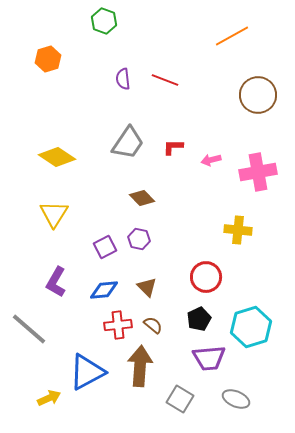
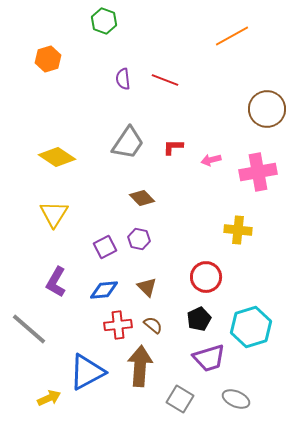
brown circle: moved 9 px right, 14 px down
purple trapezoid: rotated 12 degrees counterclockwise
